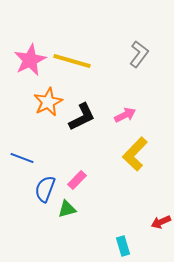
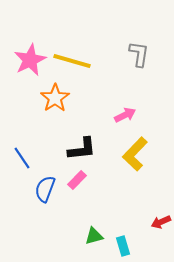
gray L-shape: rotated 28 degrees counterclockwise
orange star: moved 7 px right, 4 px up; rotated 8 degrees counterclockwise
black L-shape: moved 32 px down; rotated 20 degrees clockwise
blue line: rotated 35 degrees clockwise
green triangle: moved 27 px right, 27 px down
